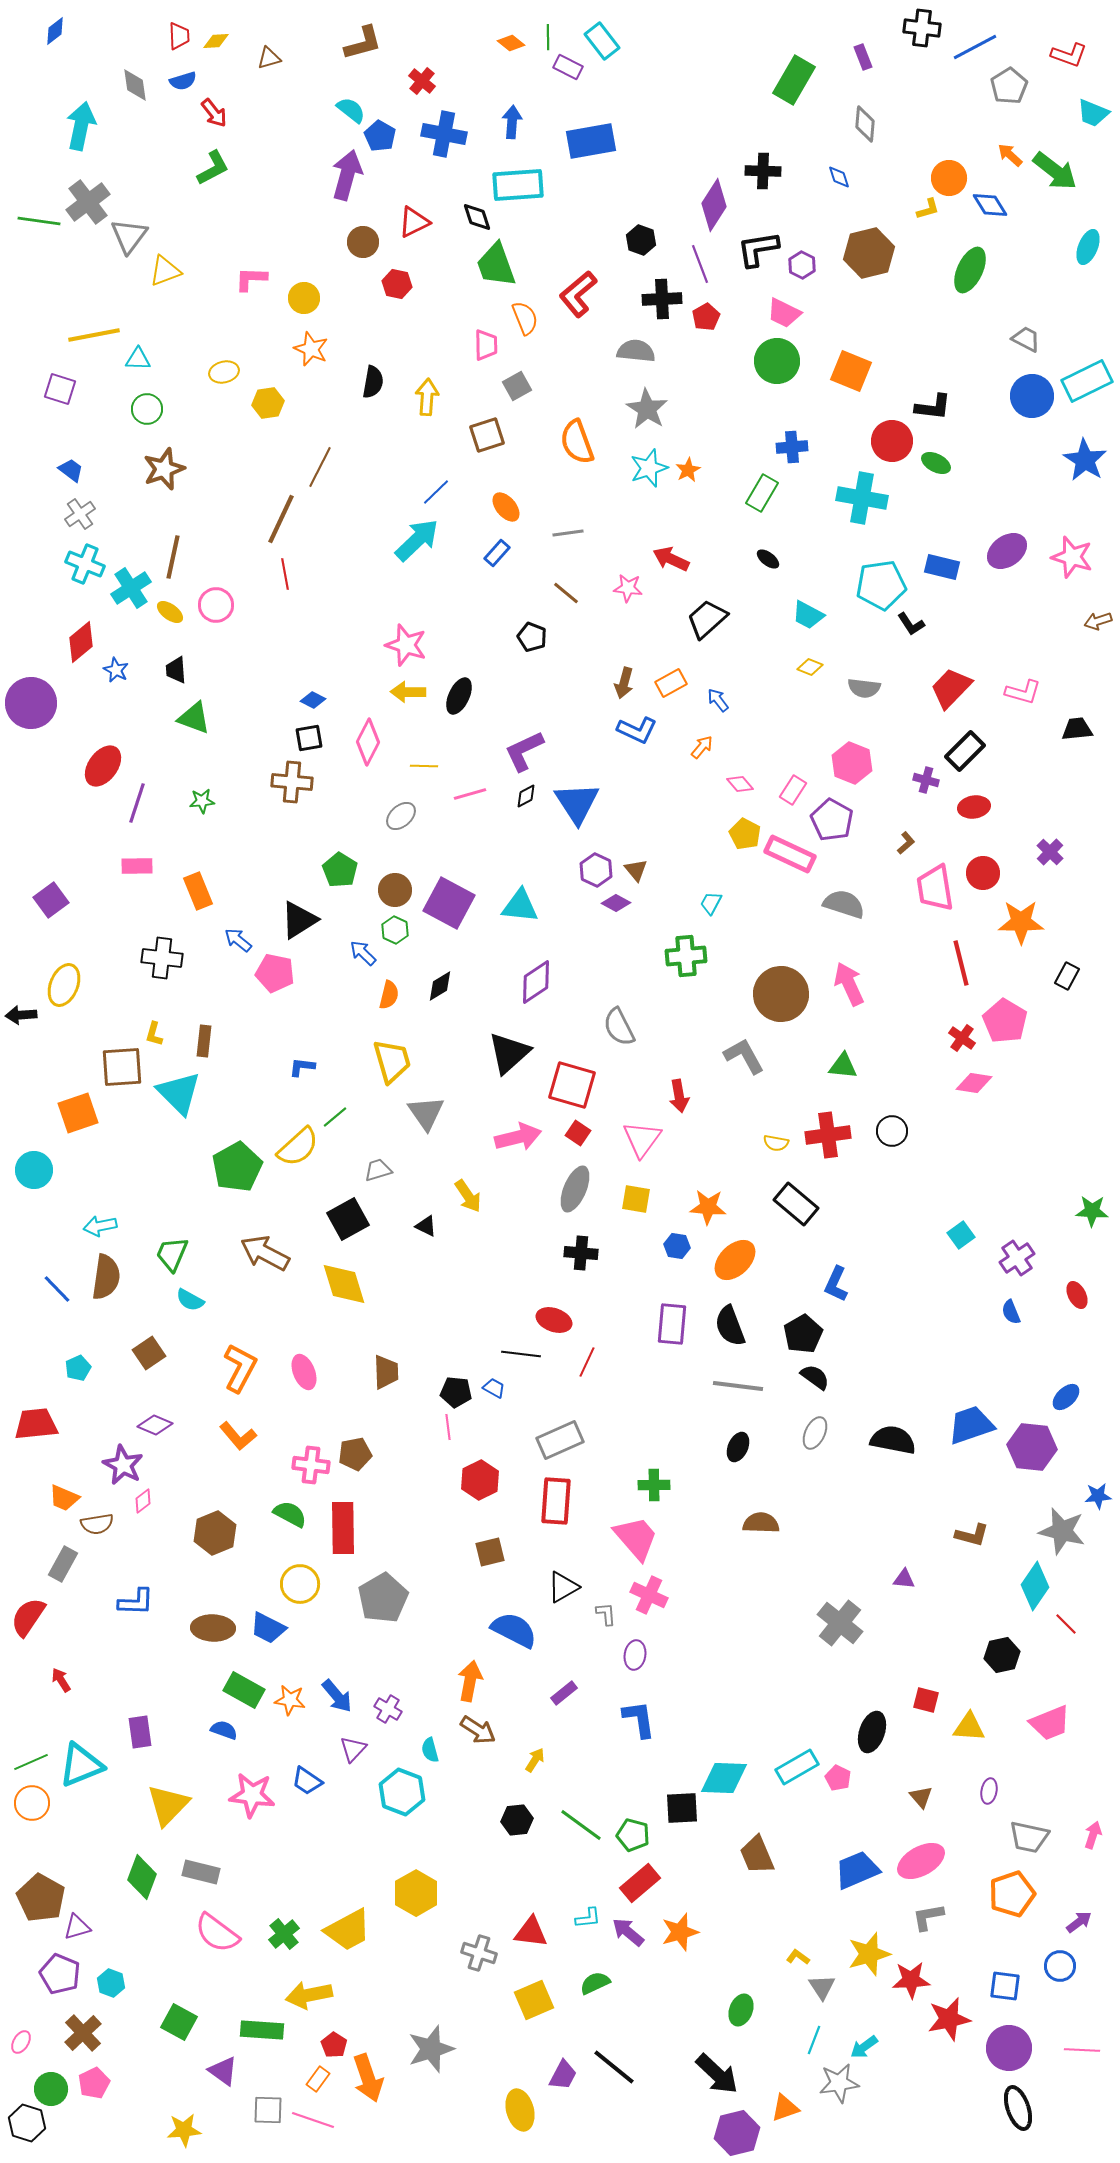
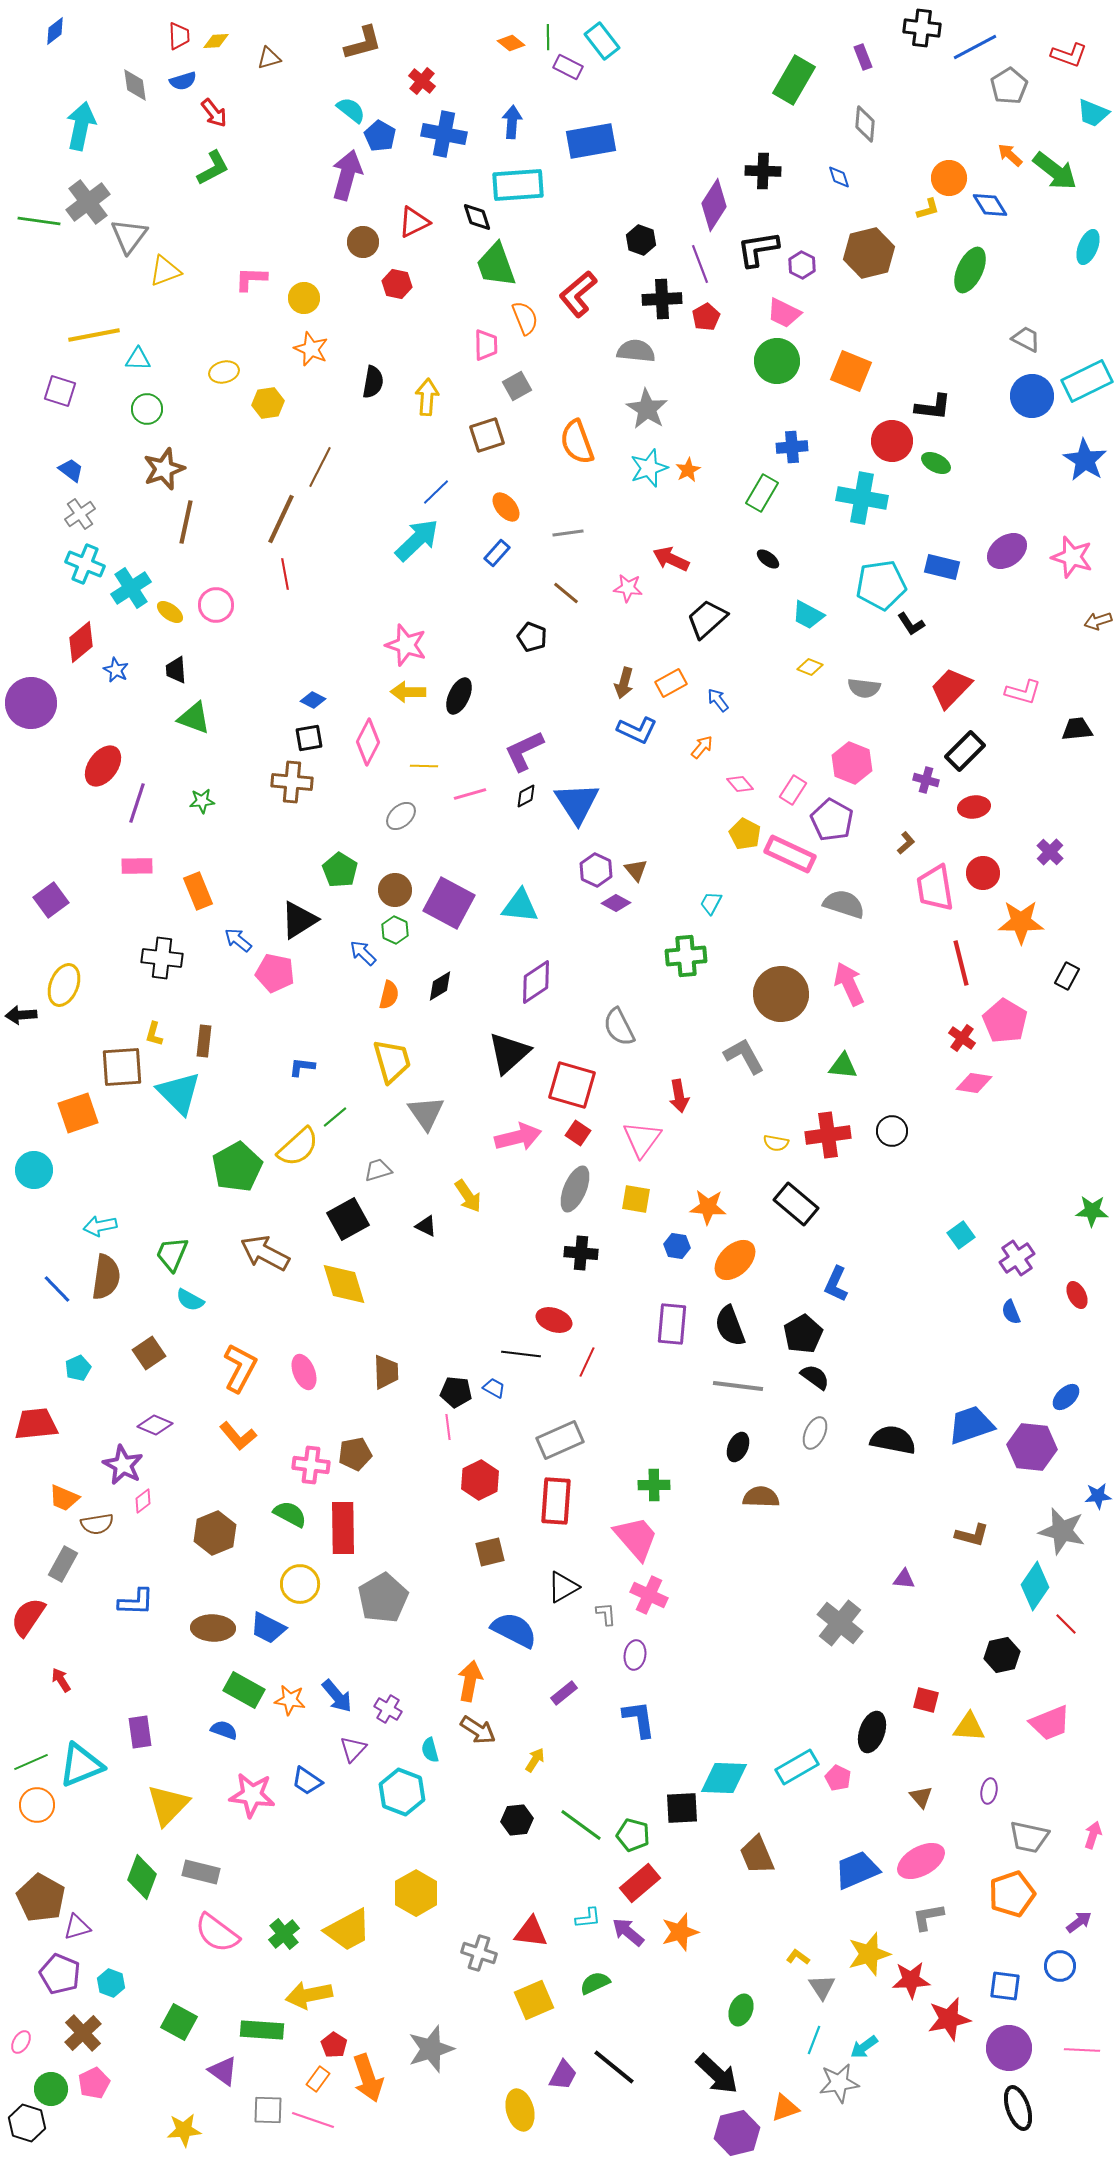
purple square at (60, 389): moved 2 px down
brown line at (173, 557): moved 13 px right, 35 px up
brown semicircle at (761, 1523): moved 26 px up
orange circle at (32, 1803): moved 5 px right, 2 px down
